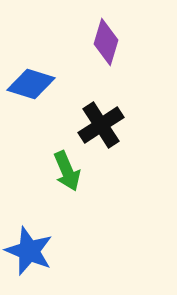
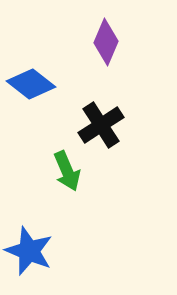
purple diamond: rotated 6 degrees clockwise
blue diamond: rotated 21 degrees clockwise
